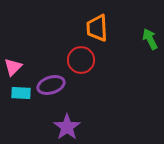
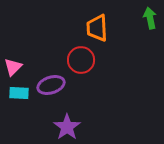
green arrow: moved 21 px up; rotated 15 degrees clockwise
cyan rectangle: moved 2 px left
